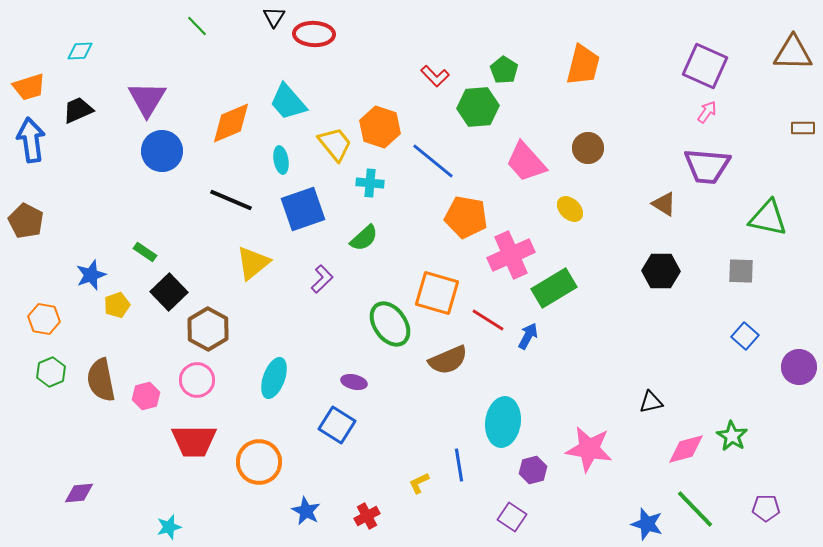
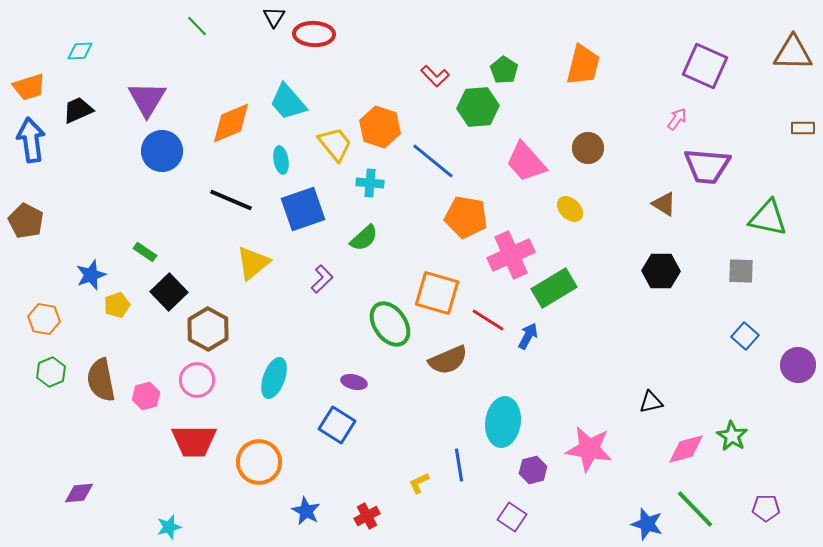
pink arrow at (707, 112): moved 30 px left, 7 px down
purple circle at (799, 367): moved 1 px left, 2 px up
